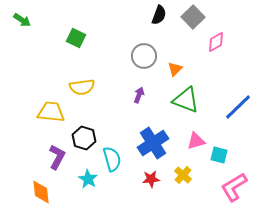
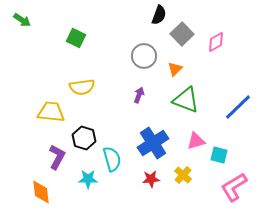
gray square: moved 11 px left, 17 px down
cyan star: rotated 30 degrees counterclockwise
